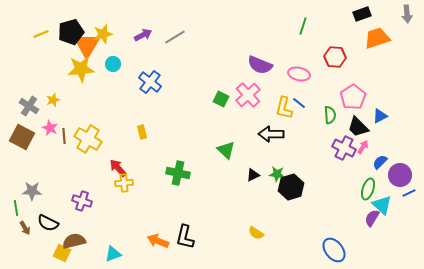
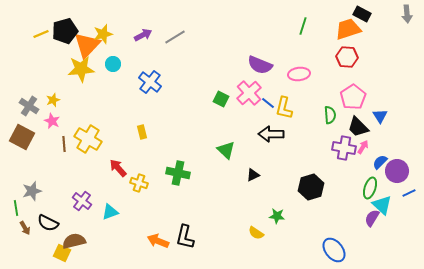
black rectangle at (362, 14): rotated 48 degrees clockwise
black pentagon at (71, 32): moved 6 px left, 1 px up
orange trapezoid at (377, 38): moved 29 px left, 9 px up
orange triangle at (87, 45): rotated 12 degrees clockwise
red hexagon at (335, 57): moved 12 px right
pink ellipse at (299, 74): rotated 20 degrees counterclockwise
pink cross at (248, 95): moved 1 px right, 2 px up
blue line at (299, 103): moved 31 px left
blue triangle at (380, 116): rotated 35 degrees counterclockwise
pink star at (50, 128): moved 2 px right, 7 px up
brown line at (64, 136): moved 8 px down
purple cross at (344, 148): rotated 15 degrees counterclockwise
green star at (277, 174): moved 42 px down
purple circle at (400, 175): moved 3 px left, 4 px up
yellow cross at (124, 183): moved 15 px right; rotated 24 degrees clockwise
black hexagon at (291, 187): moved 20 px right
green ellipse at (368, 189): moved 2 px right, 1 px up
gray star at (32, 191): rotated 18 degrees counterclockwise
purple cross at (82, 201): rotated 18 degrees clockwise
cyan triangle at (113, 254): moved 3 px left, 42 px up
